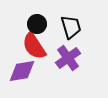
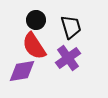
black circle: moved 1 px left, 4 px up
